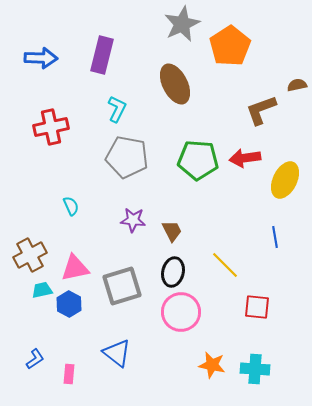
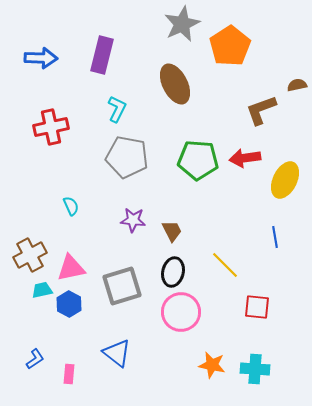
pink triangle: moved 4 px left
